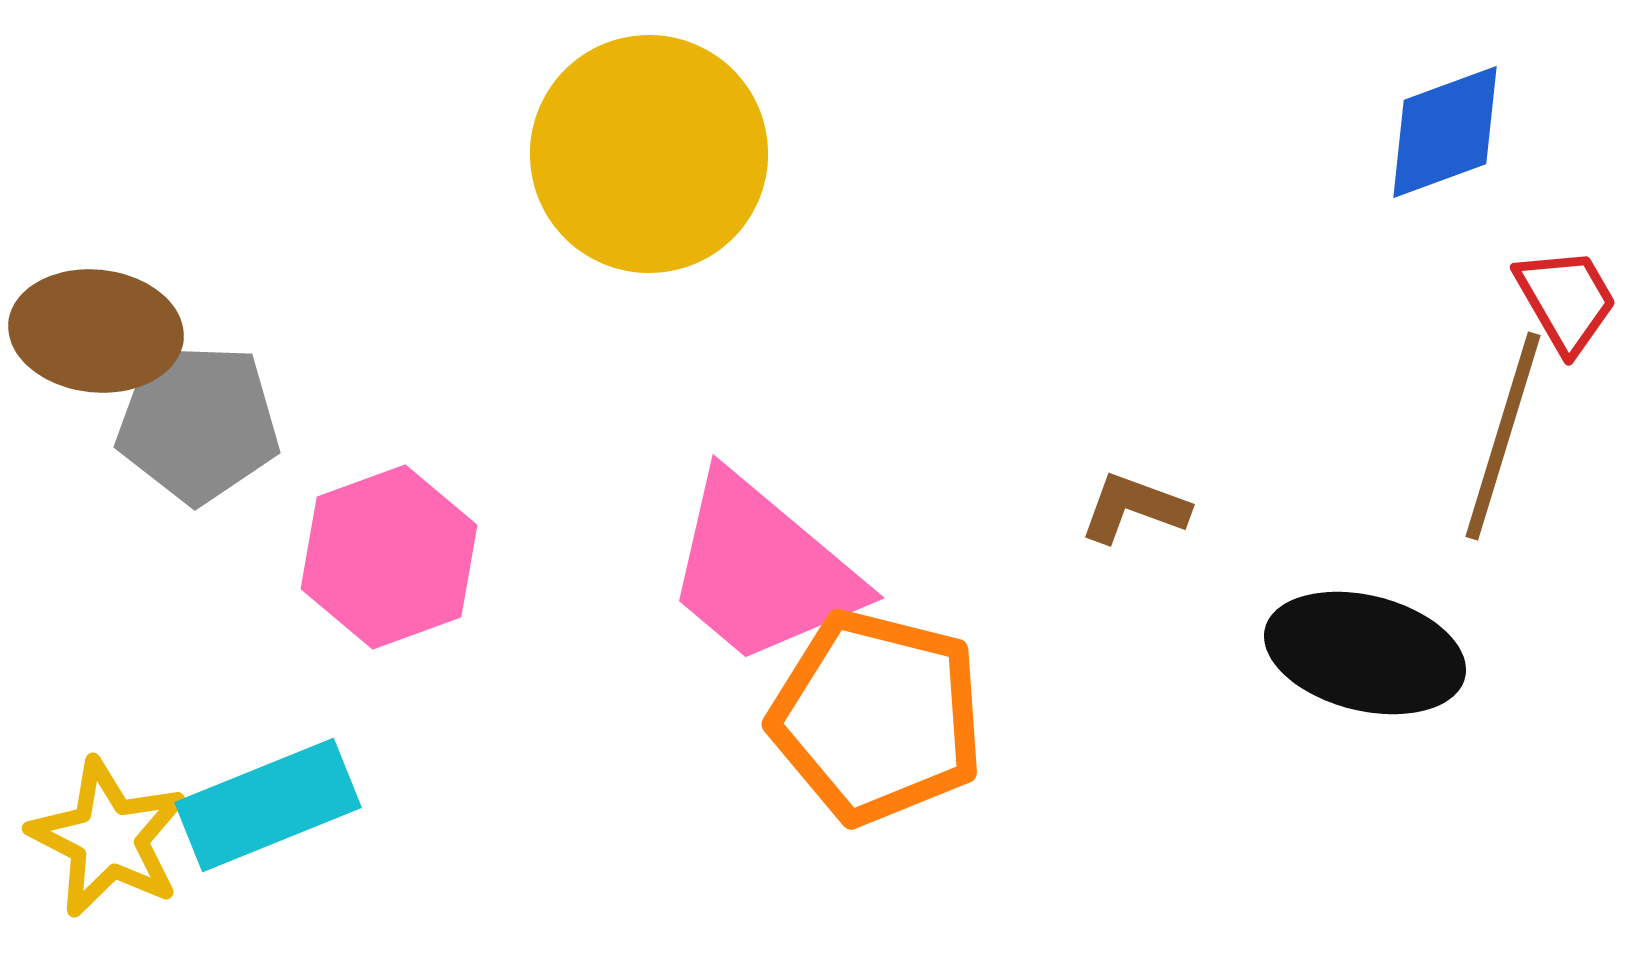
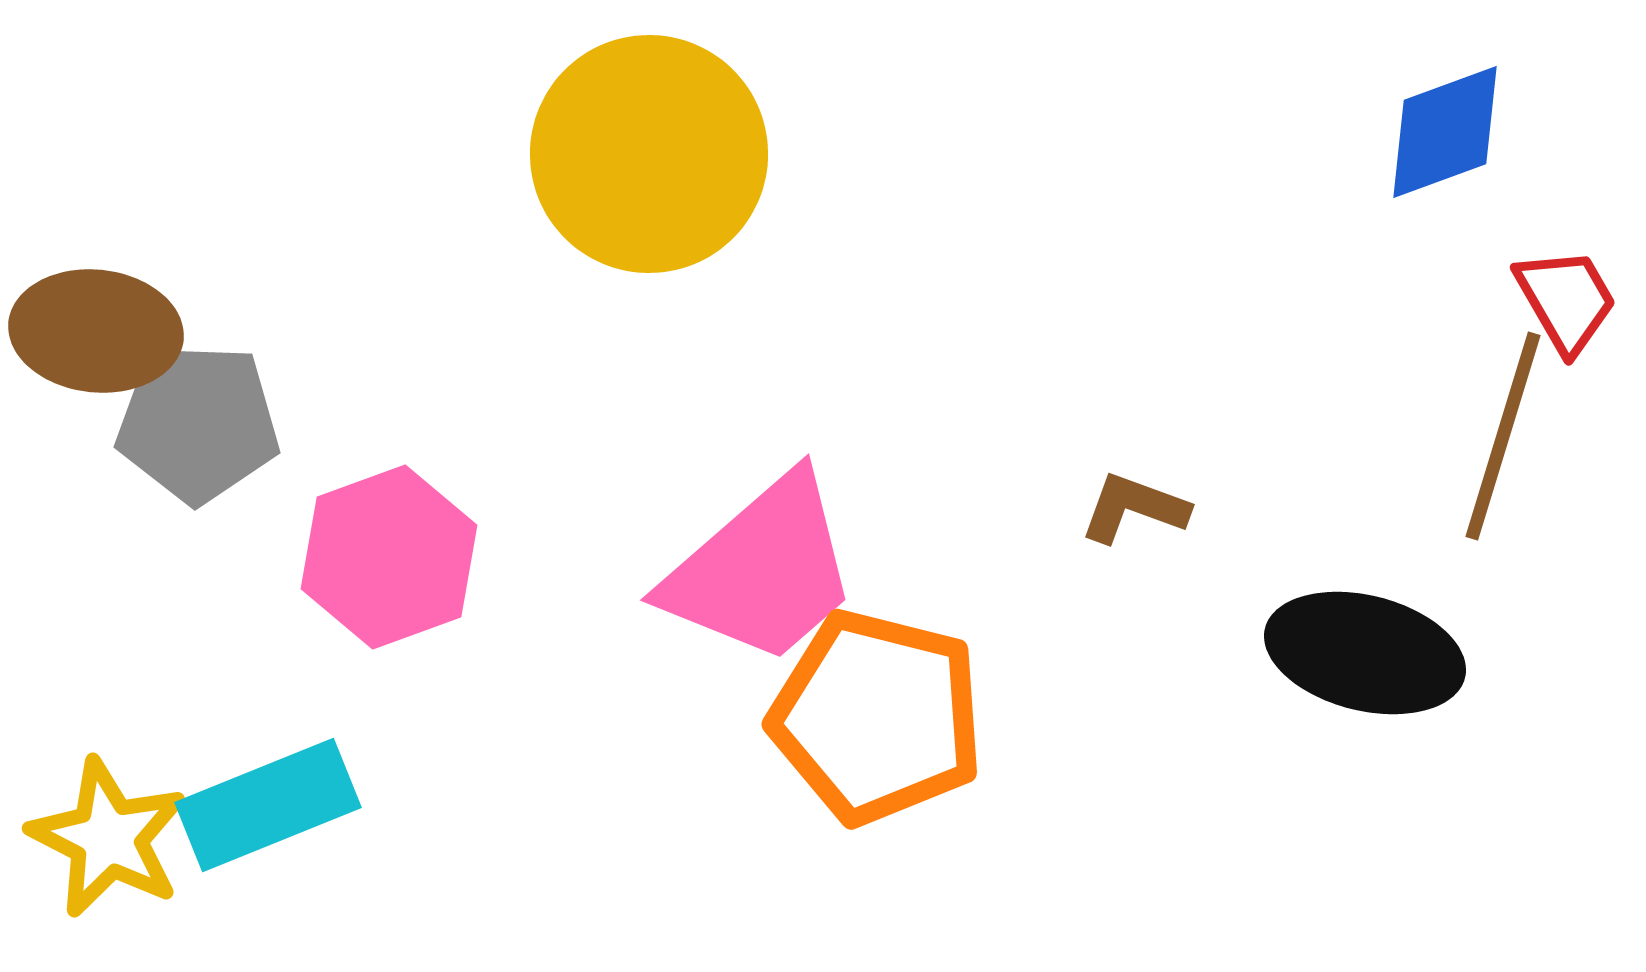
pink trapezoid: rotated 81 degrees counterclockwise
